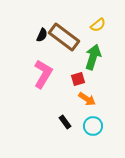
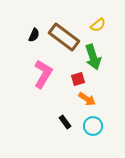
black semicircle: moved 8 px left
green arrow: rotated 145 degrees clockwise
